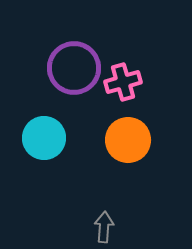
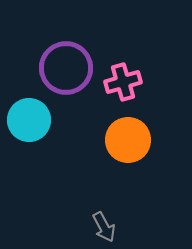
purple circle: moved 8 px left
cyan circle: moved 15 px left, 18 px up
gray arrow: rotated 148 degrees clockwise
